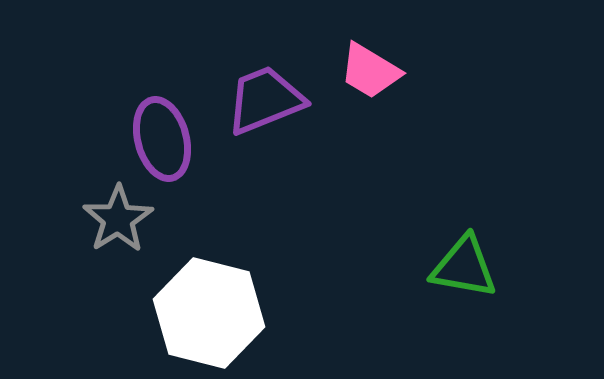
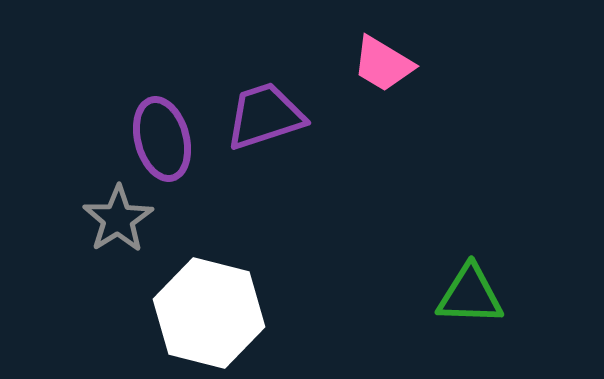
pink trapezoid: moved 13 px right, 7 px up
purple trapezoid: moved 16 px down; rotated 4 degrees clockwise
green triangle: moved 6 px right, 28 px down; rotated 8 degrees counterclockwise
